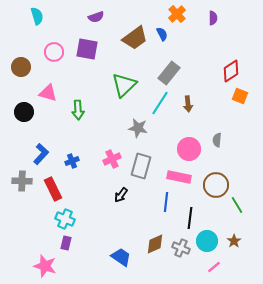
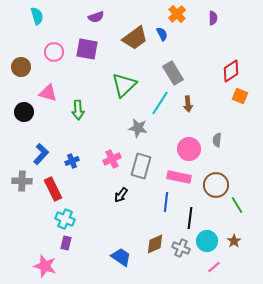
gray rectangle at (169, 73): moved 4 px right; rotated 70 degrees counterclockwise
